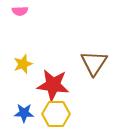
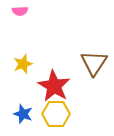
red star: moved 1 px right, 1 px down; rotated 24 degrees clockwise
blue star: moved 1 px left, 1 px down; rotated 18 degrees clockwise
